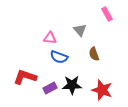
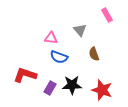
pink rectangle: moved 1 px down
pink triangle: moved 1 px right
red L-shape: moved 2 px up
purple rectangle: rotated 32 degrees counterclockwise
